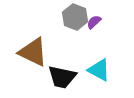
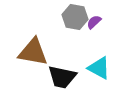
gray hexagon: rotated 10 degrees counterclockwise
brown triangle: rotated 16 degrees counterclockwise
cyan triangle: moved 2 px up
